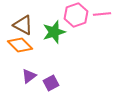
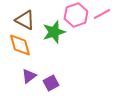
pink line: rotated 24 degrees counterclockwise
brown triangle: moved 2 px right, 5 px up
orange diamond: rotated 30 degrees clockwise
